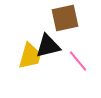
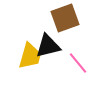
brown square: rotated 8 degrees counterclockwise
pink line: moved 2 px down
